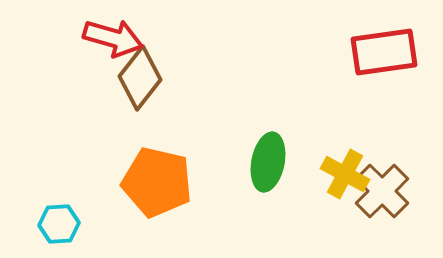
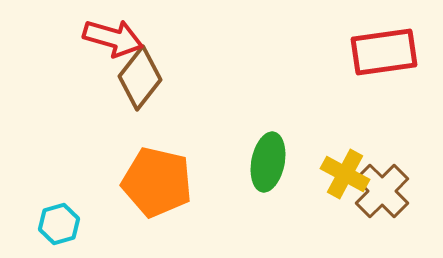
cyan hexagon: rotated 12 degrees counterclockwise
